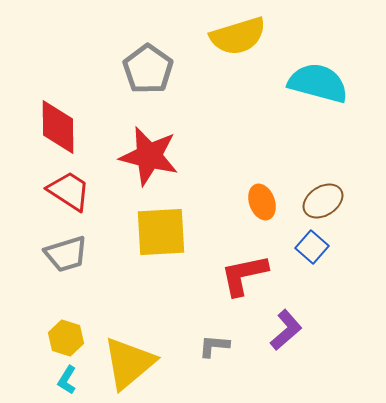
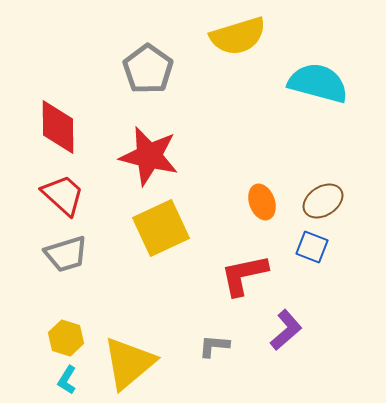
red trapezoid: moved 6 px left, 4 px down; rotated 9 degrees clockwise
yellow square: moved 4 px up; rotated 22 degrees counterclockwise
blue square: rotated 20 degrees counterclockwise
